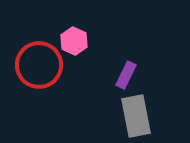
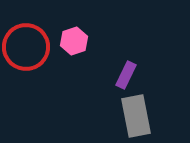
pink hexagon: rotated 16 degrees clockwise
red circle: moved 13 px left, 18 px up
